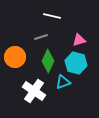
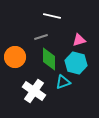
green diamond: moved 1 px right, 2 px up; rotated 25 degrees counterclockwise
